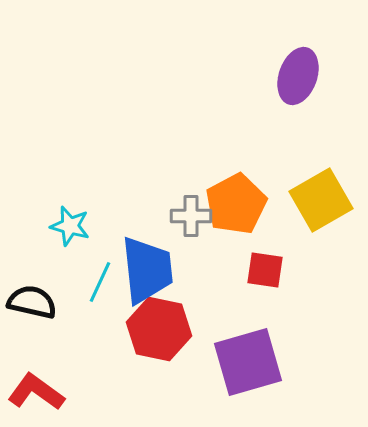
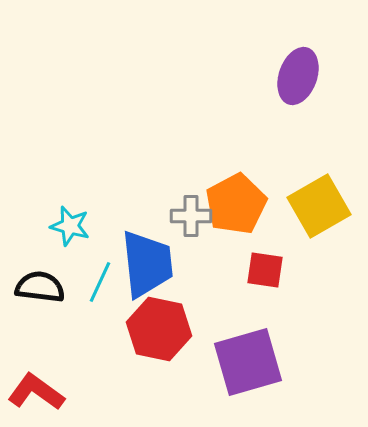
yellow square: moved 2 px left, 6 px down
blue trapezoid: moved 6 px up
black semicircle: moved 8 px right, 15 px up; rotated 6 degrees counterclockwise
